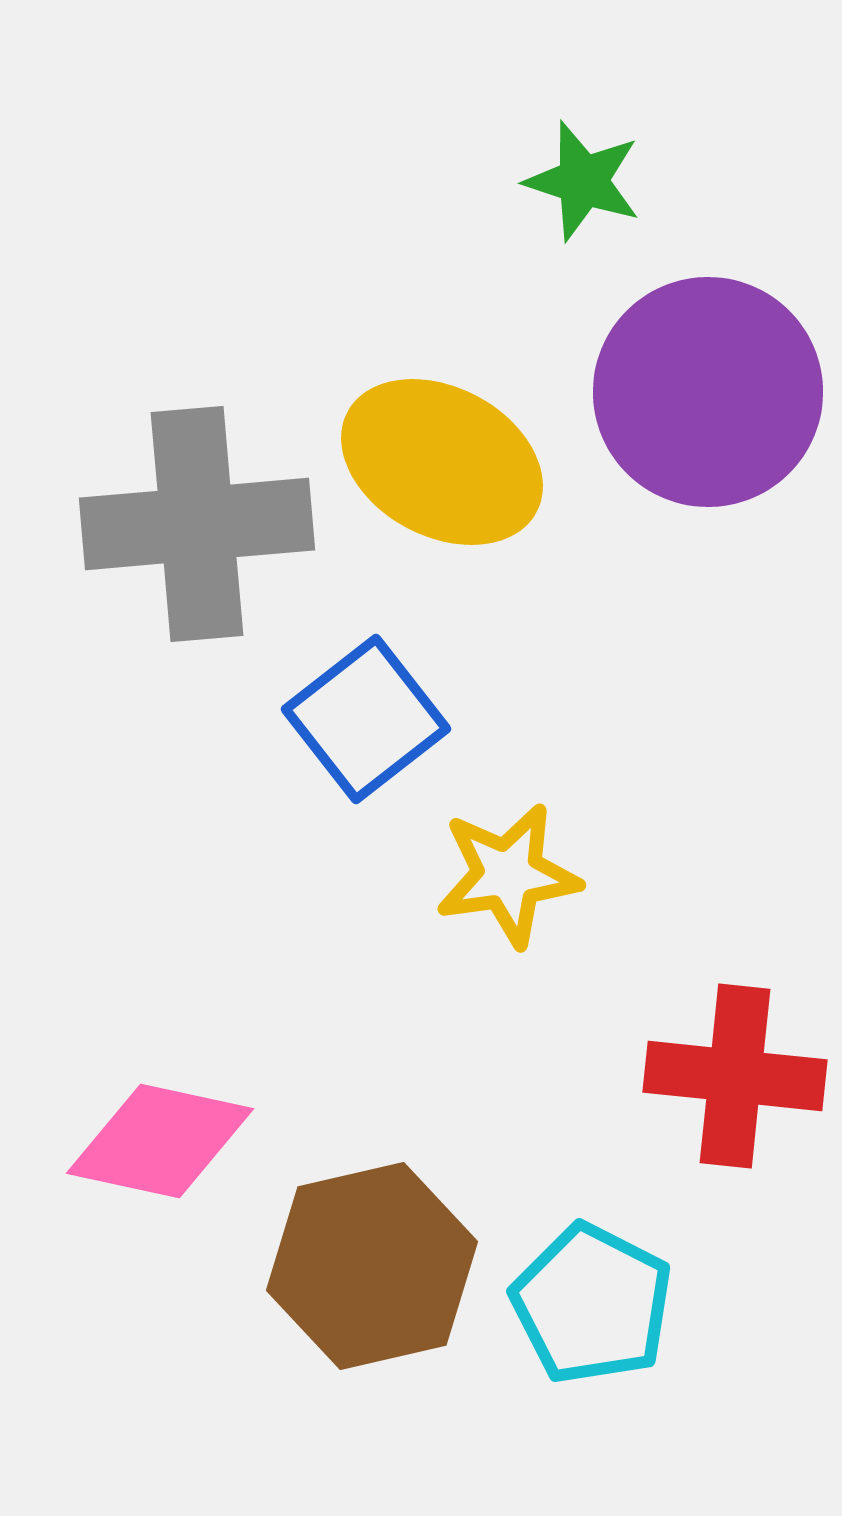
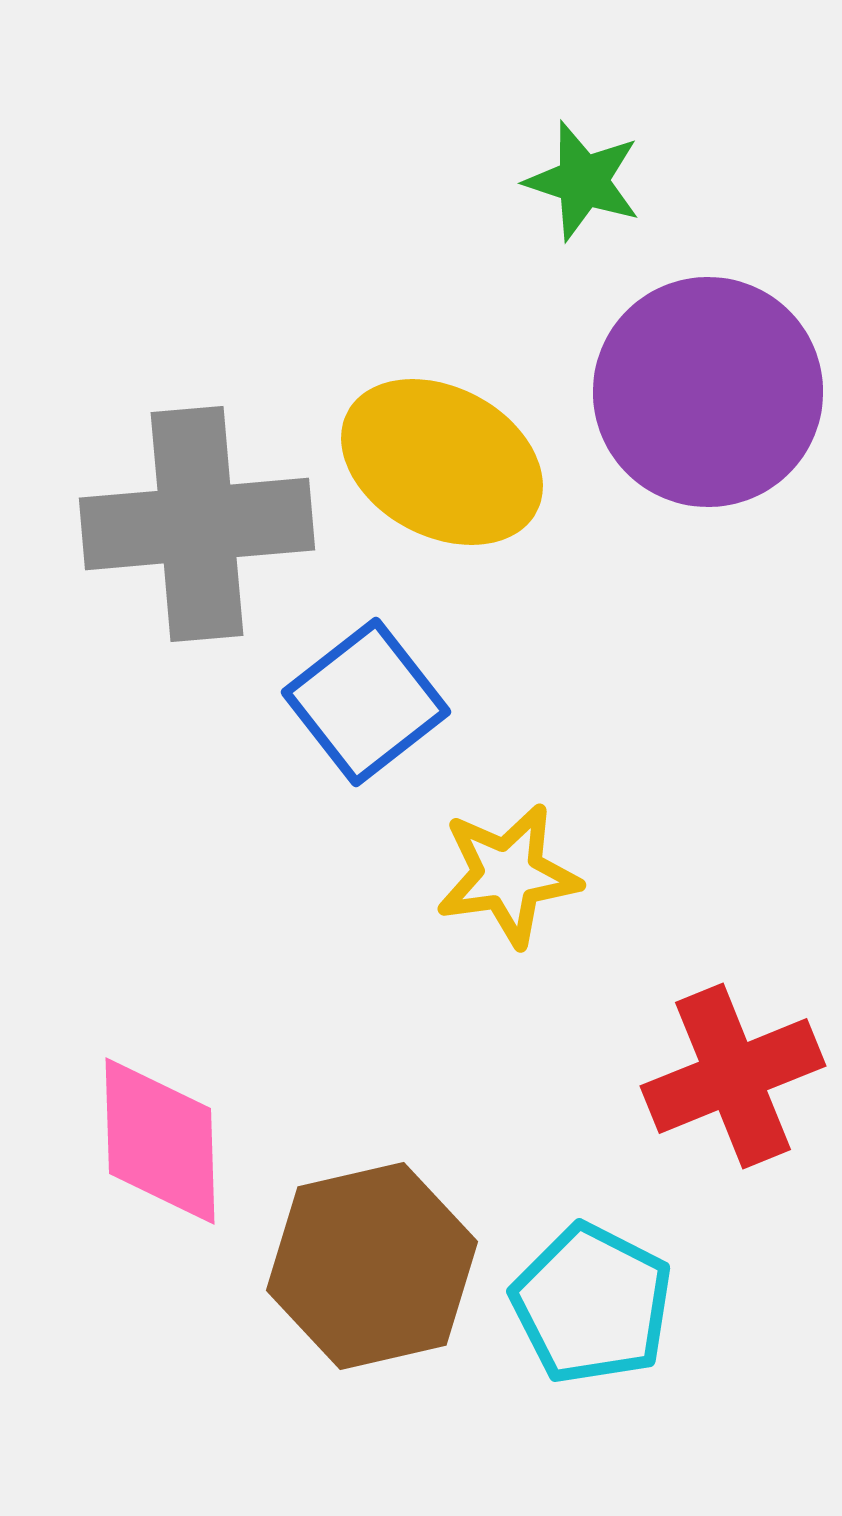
blue square: moved 17 px up
red cross: moved 2 px left; rotated 28 degrees counterclockwise
pink diamond: rotated 76 degrees clockwise
